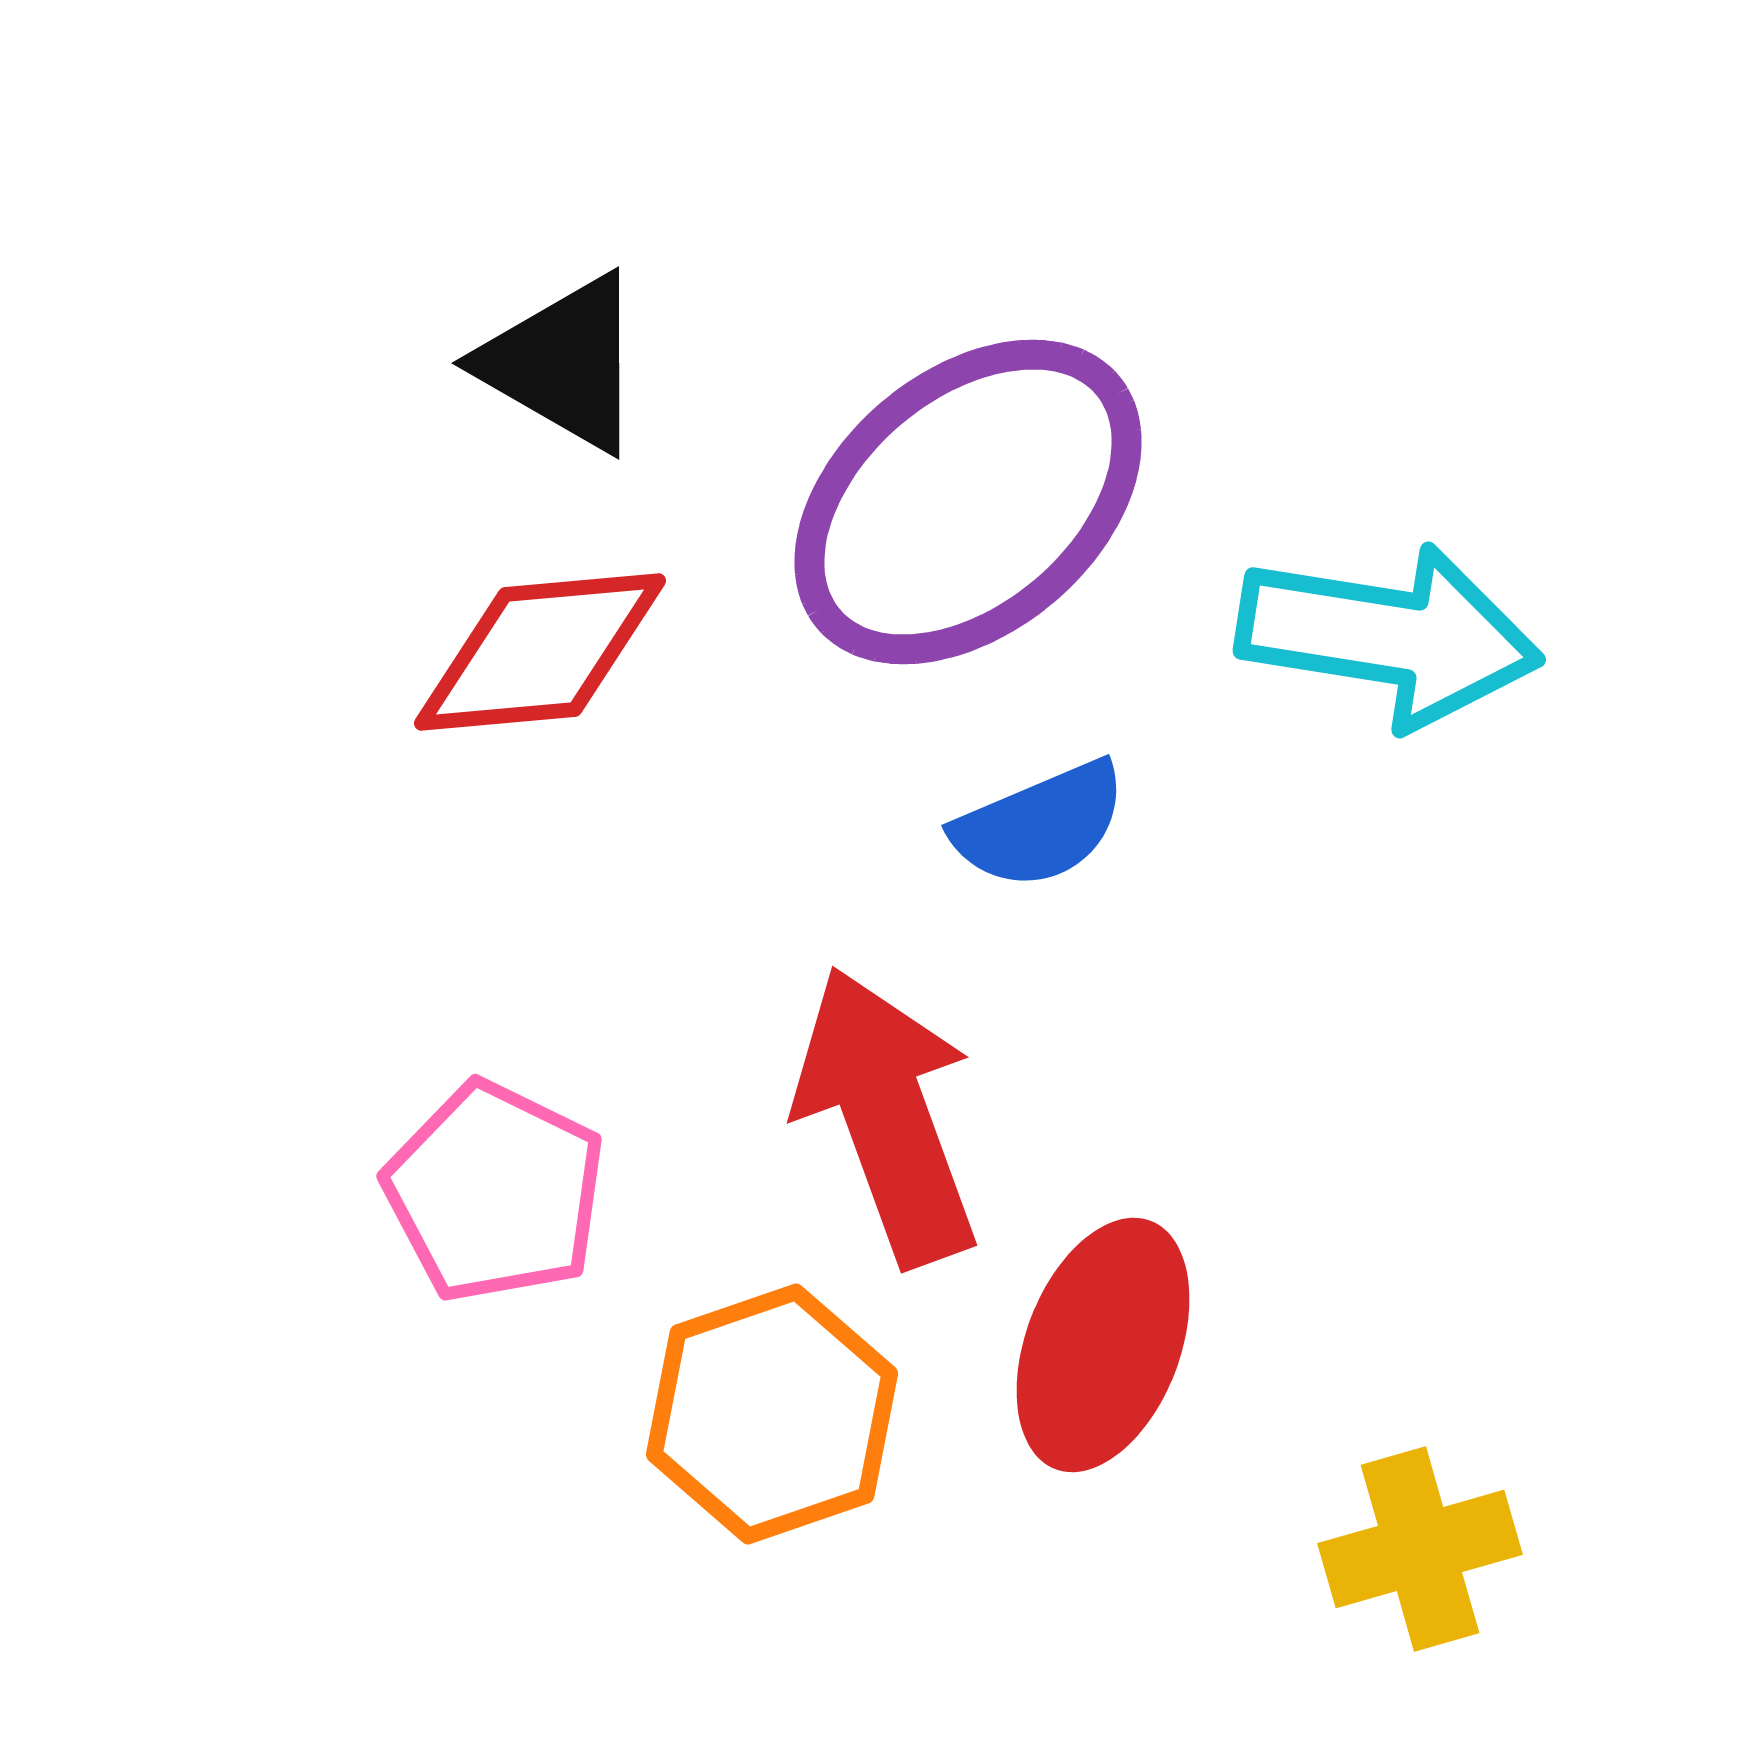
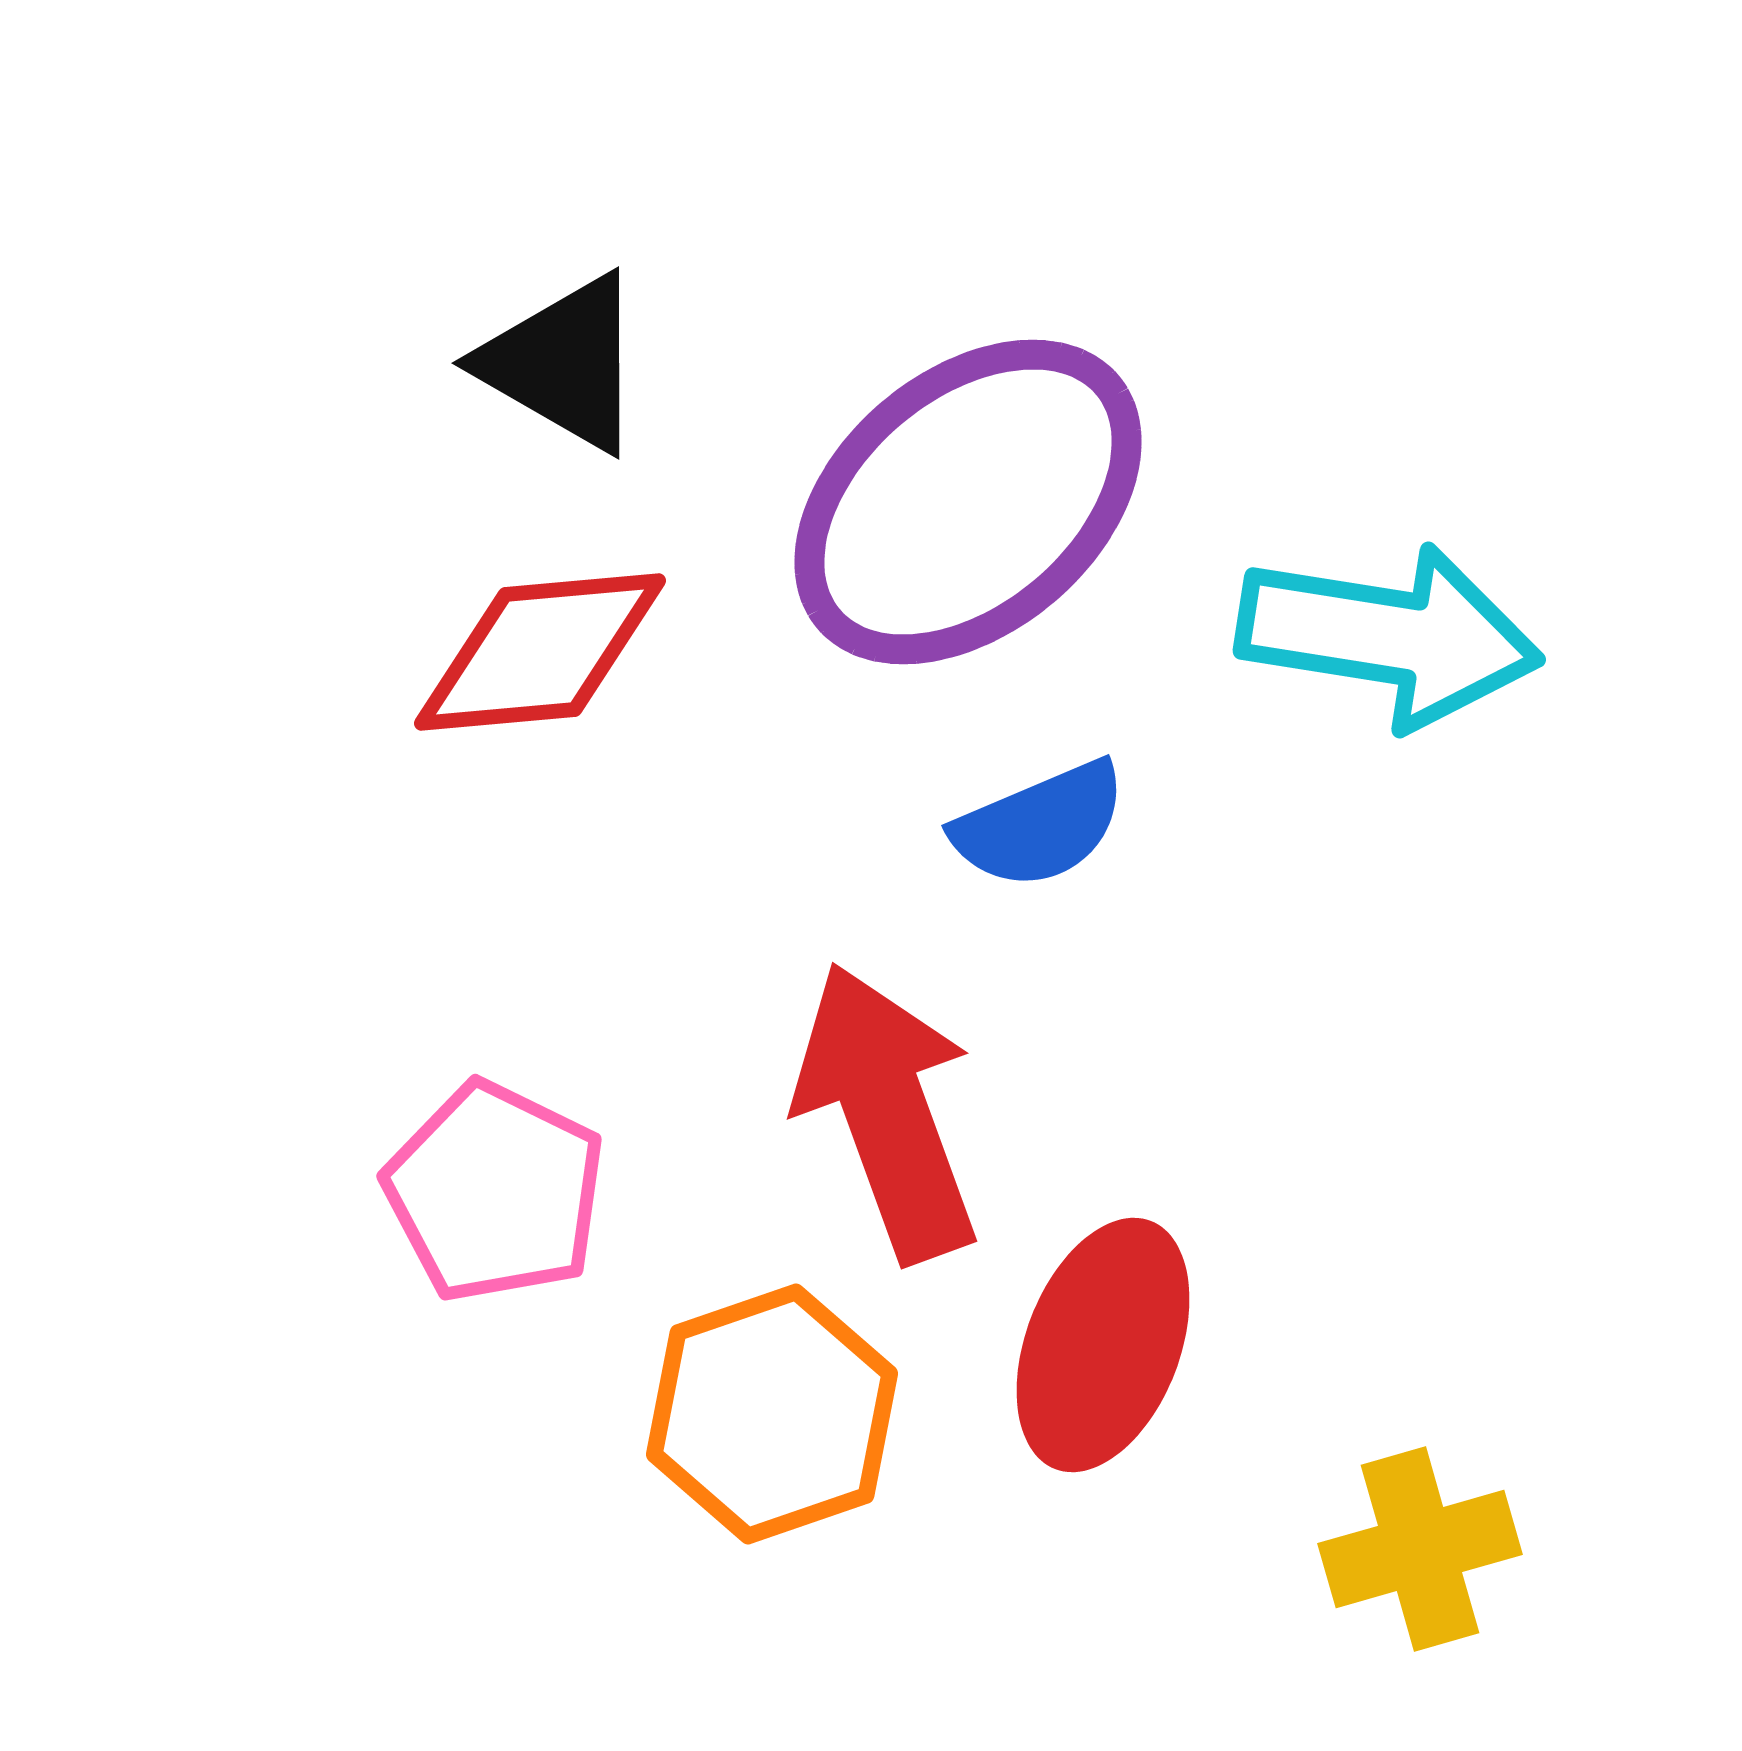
red arrow: moved 4 px up
